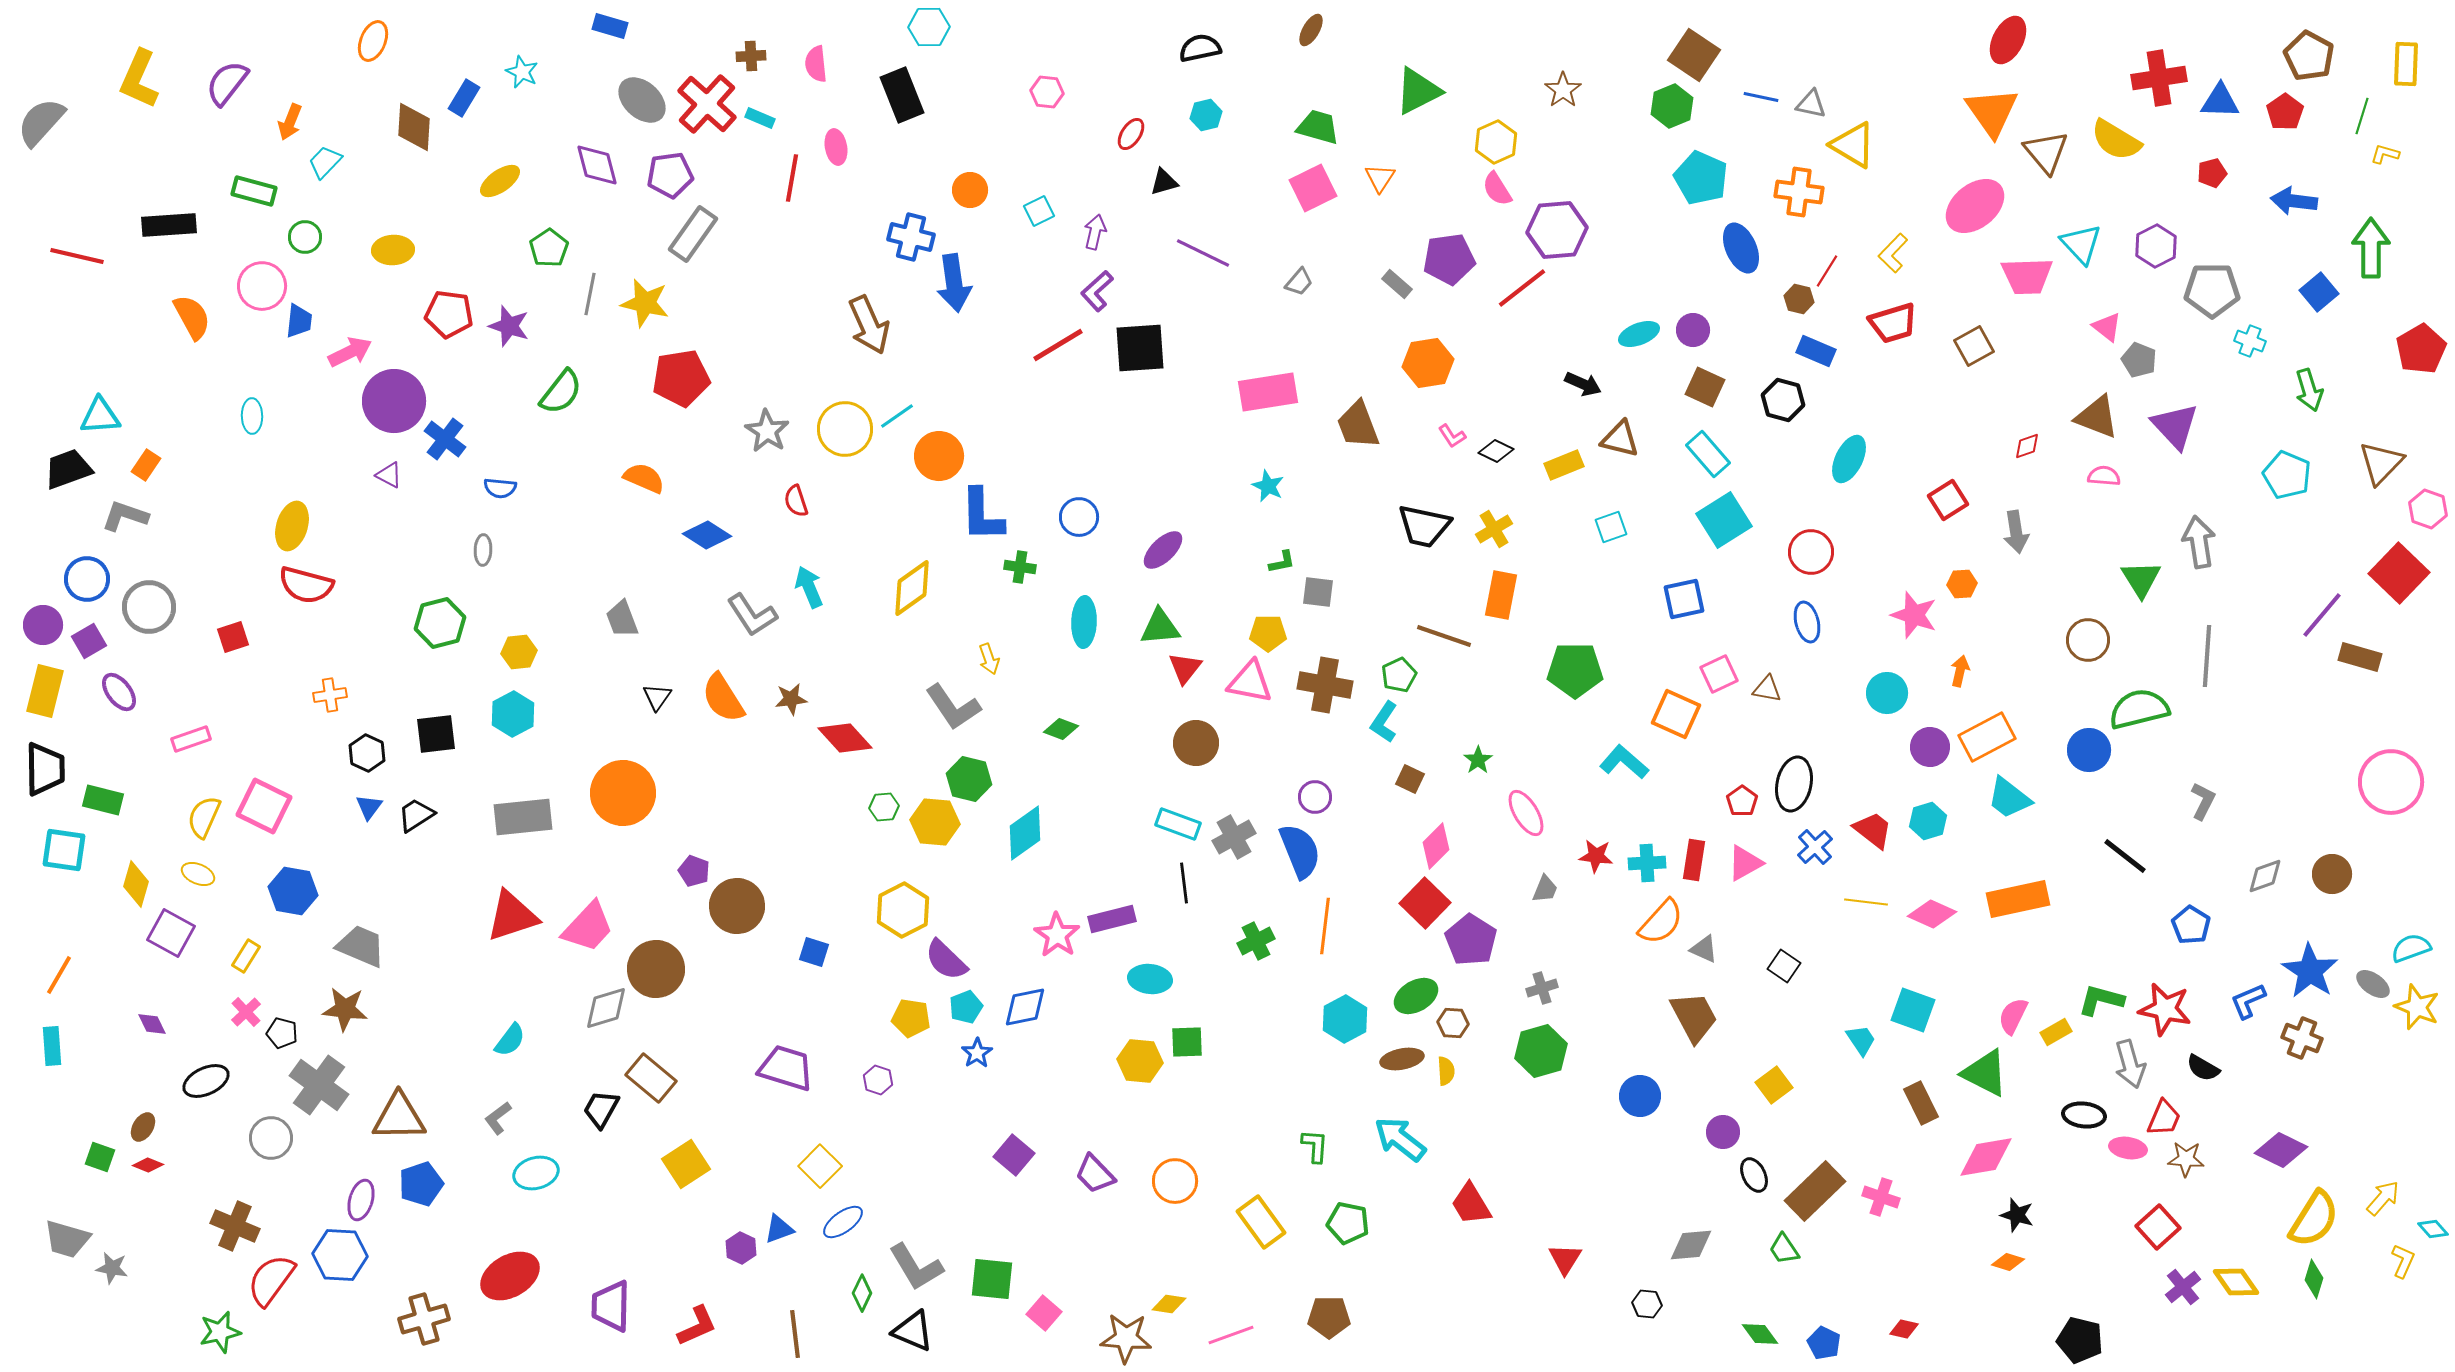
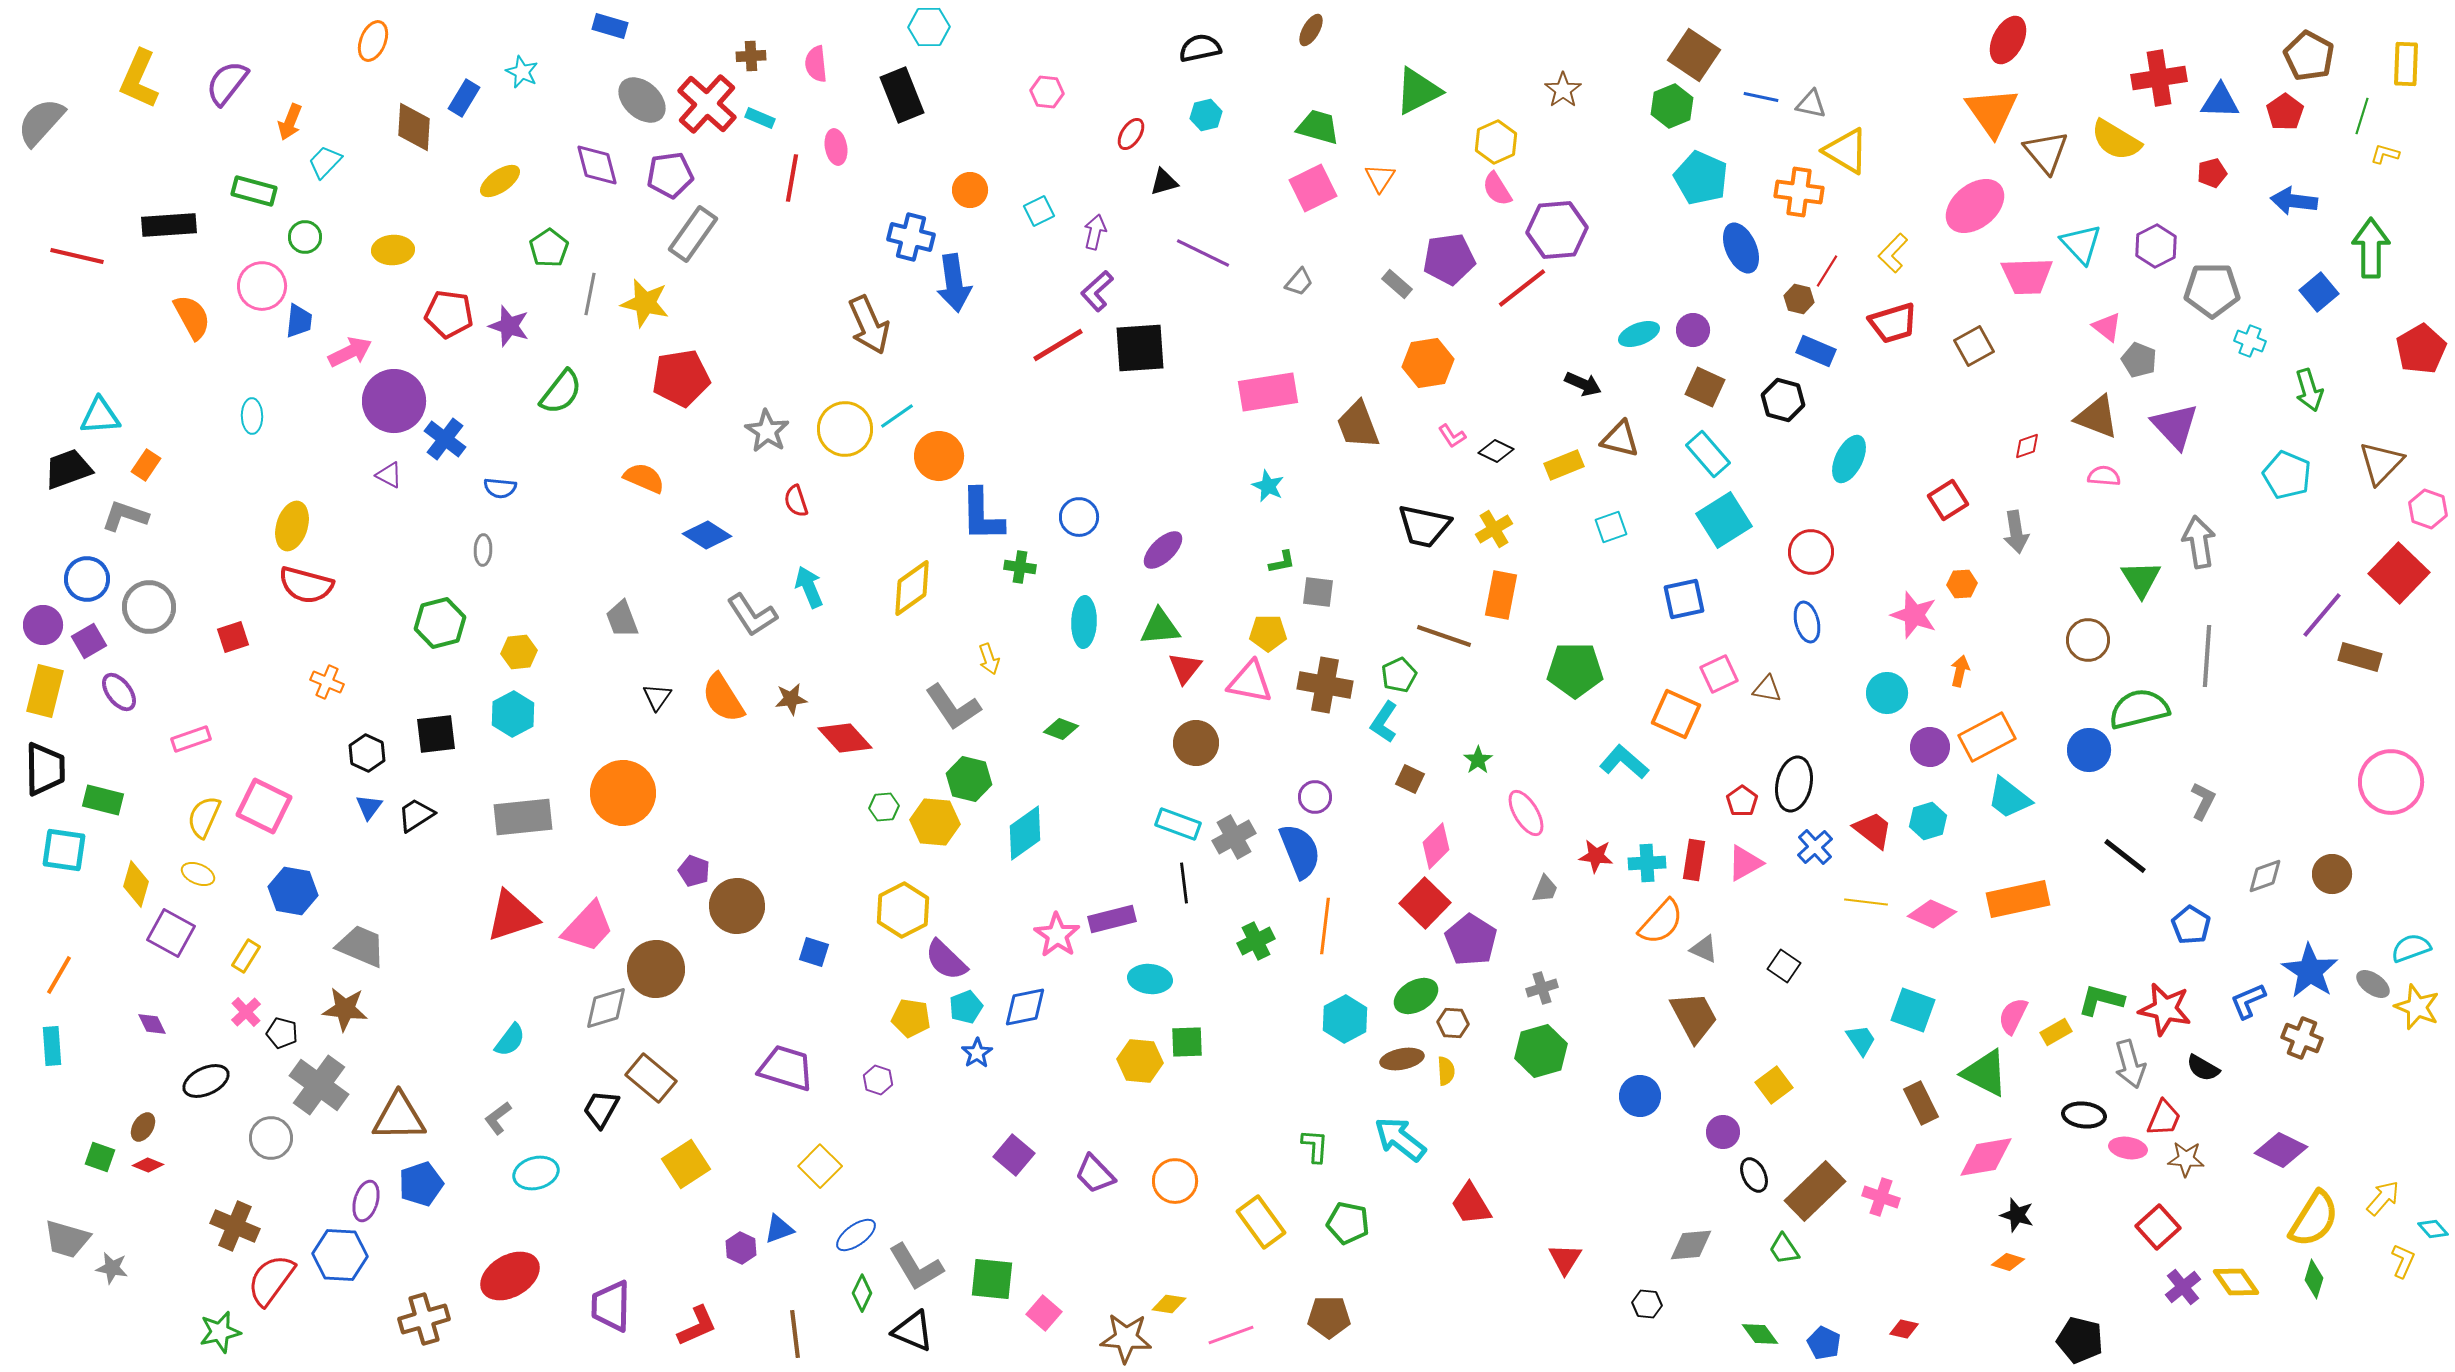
yellow triangle at (1853, 145): moved 7 px left, 6 px down
orange cross at (330, 695): moved 3 px left, 13 px up; rotated 32 degrees clockwise
purple ellipse at (361, 1200): moved 5 px right, 1 px down
blue ellipse at (843, 1222): moved 13 px right, 13 px down
